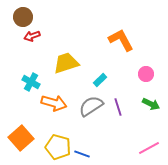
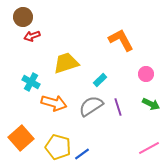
blue line: rotated 56 degrees counterclockwise
